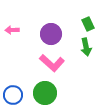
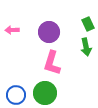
purple circle: moved 2 px left, 2 px up
pink L-shape: rotated 65 degrees clockwise
blue circle: moved 3 px right
